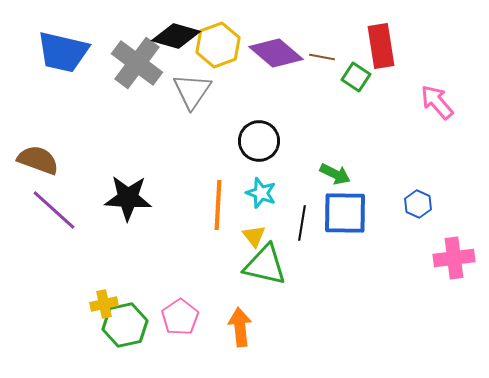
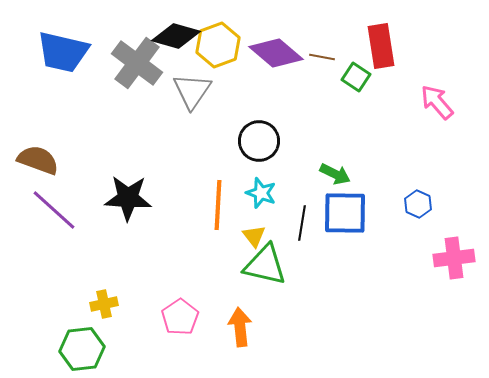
green hexagon: moved 43 px left, 24 px down; rotated 6 degrees clockwise
